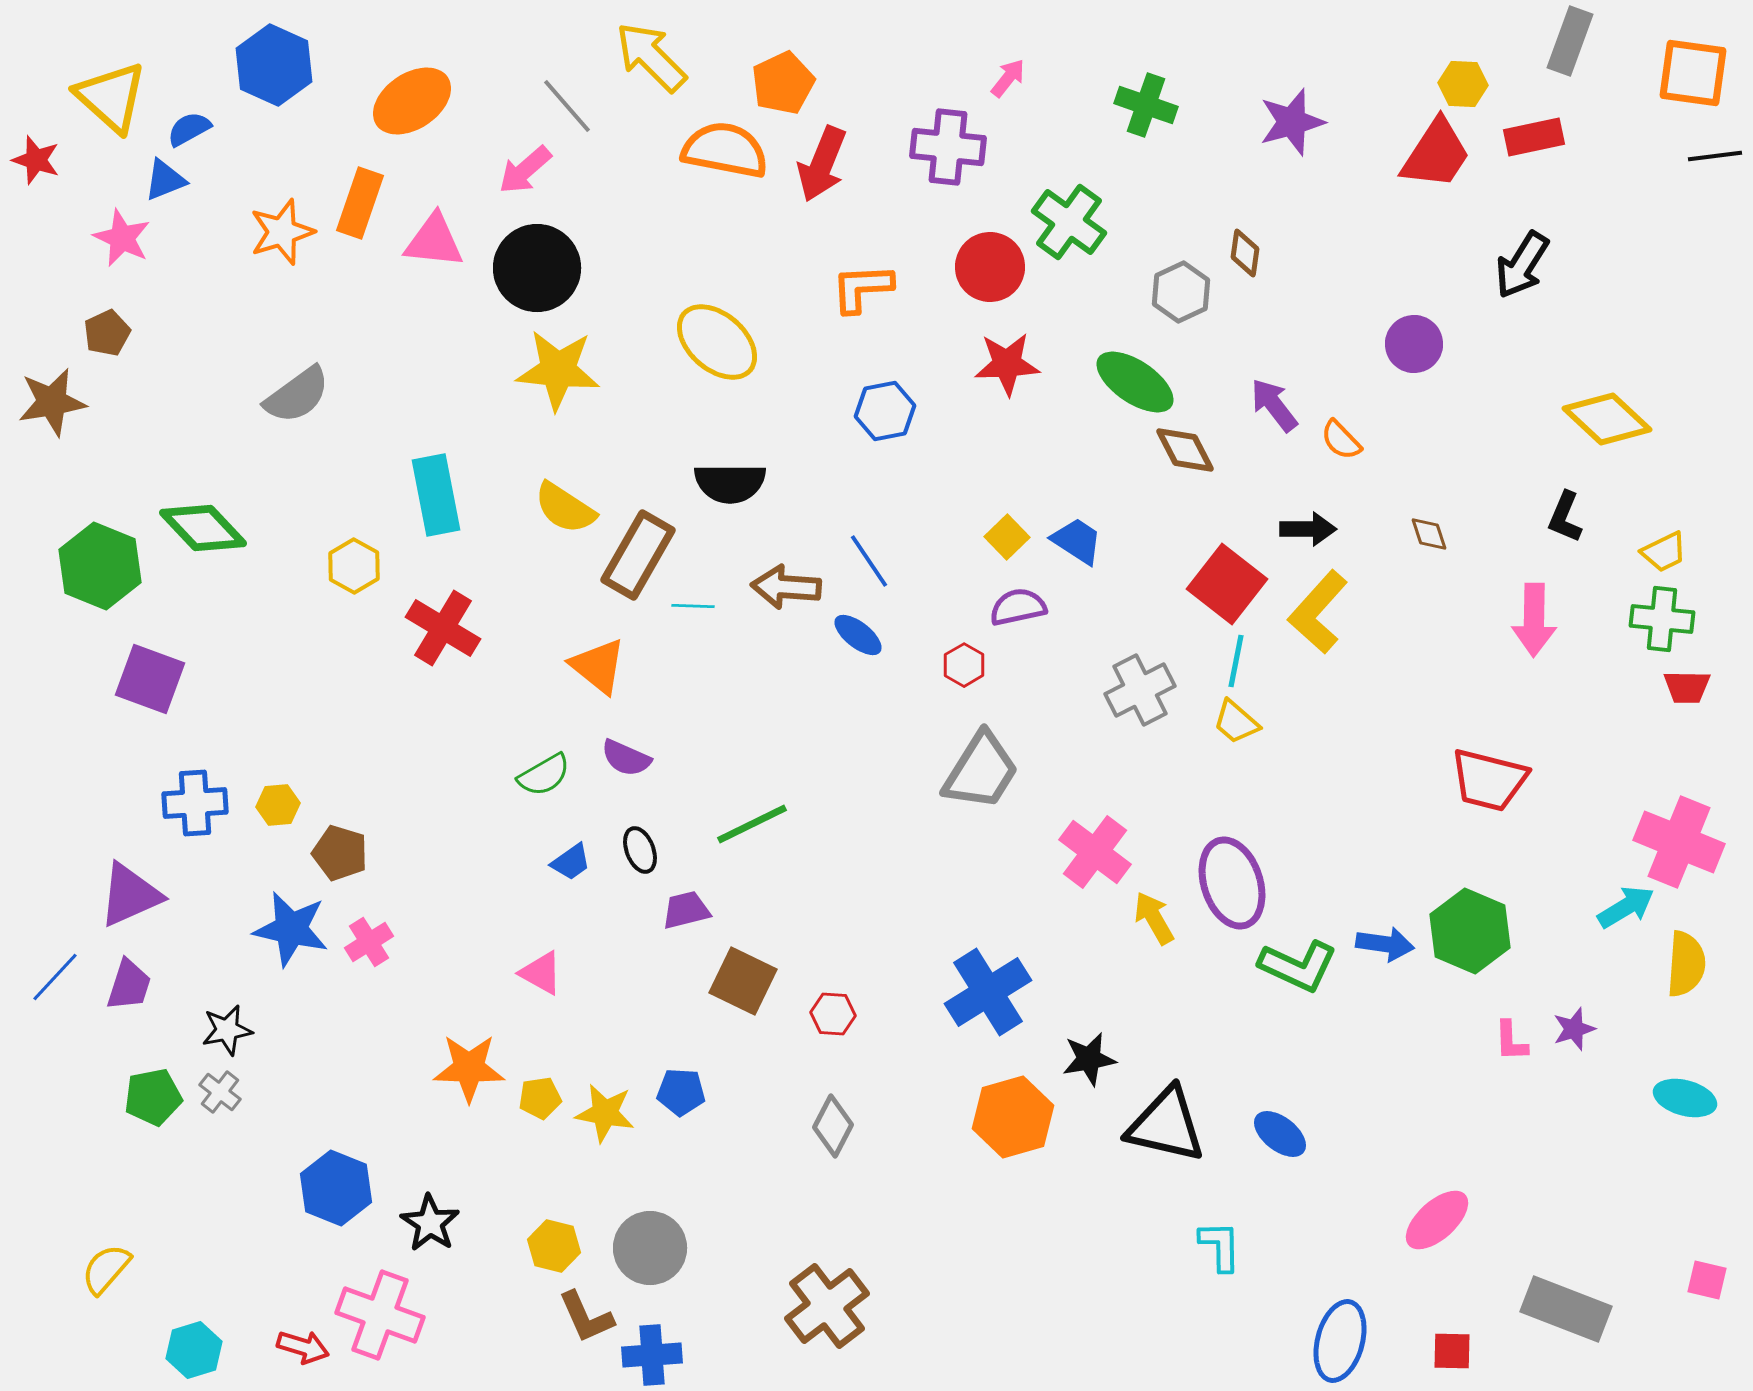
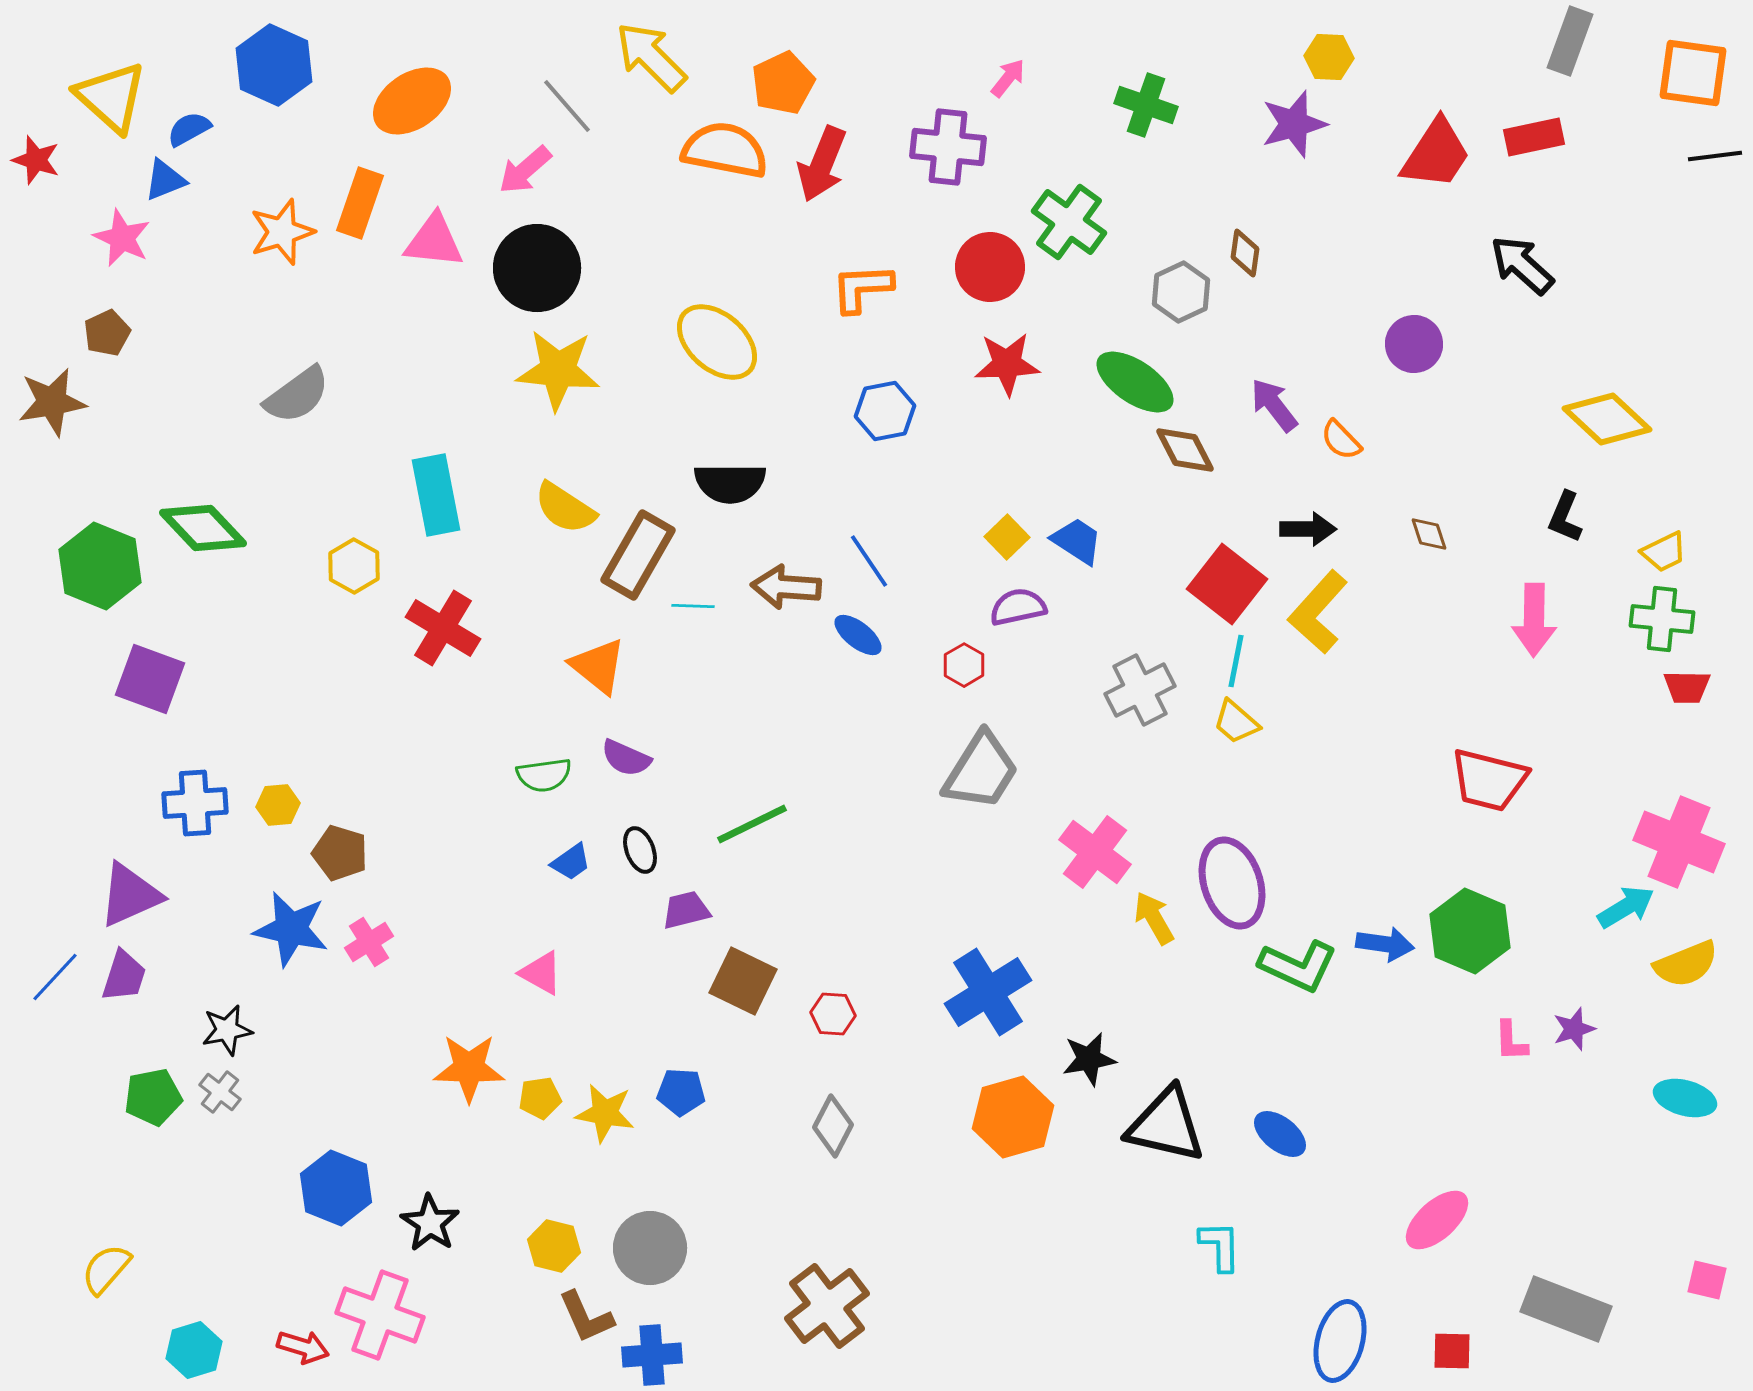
yellow hexagon at (1463, 84): moved 134 px left, 27 px up
purple star at (1292, 122): moved 2 px right, 2 px down
black arrow at (1522, 265): rotated 100 degrees clockwise
green semicircle at (544, 775): rotated 22 degrees clockwise
yellow semicircle at (1686, 964): rotated 64 degrees clockwise
purple trapezoid at (129, 985): moved 5 px left, 9 px up
